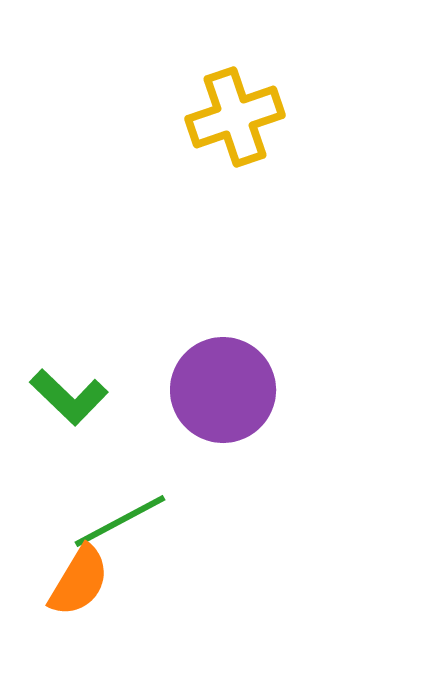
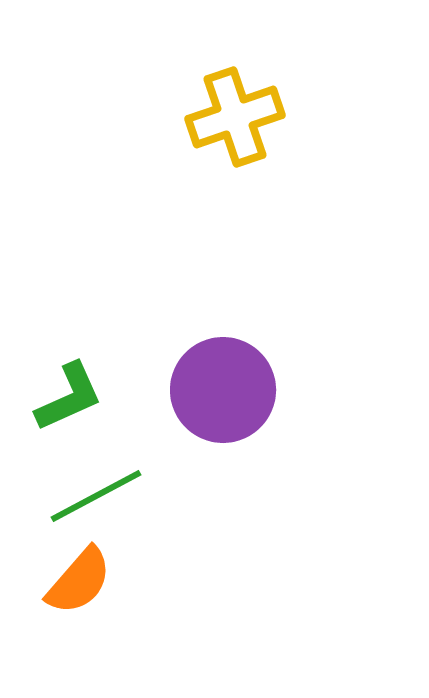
green L-shape: rotated 68 degrees counterclockwise
green line: moved 24 px left, 25 px up
orange semicircle: rotated 10 degrees clockwise
